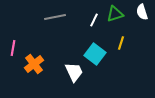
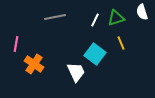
green triangle: moved 1 px right, 4 px down
white line: moved 1 px right
yellow line: rotated 40 degrees counterclockwise
pink line: moved 3 px right, 4 px up
orange cross: rotated 18 degrees counterclockwise
white trapezoid: moved 2 px right
